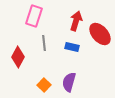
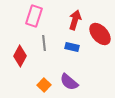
red arrow: moved 1 px left, 1 px up
red diamond: moved 2 px right, 1 px up
purple semicircle: rotated 66 degrees counterclockwise
